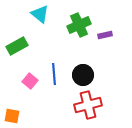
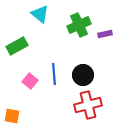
purple rectangle: moved 1 px up
